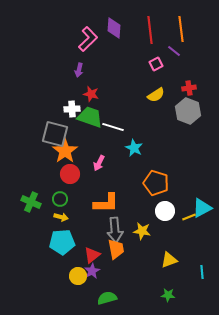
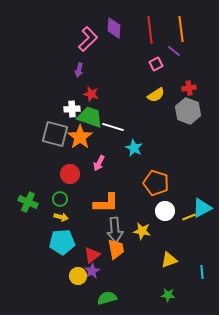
orange star: moved 15 px right, 14 px up
green cross: moved 3 px left
